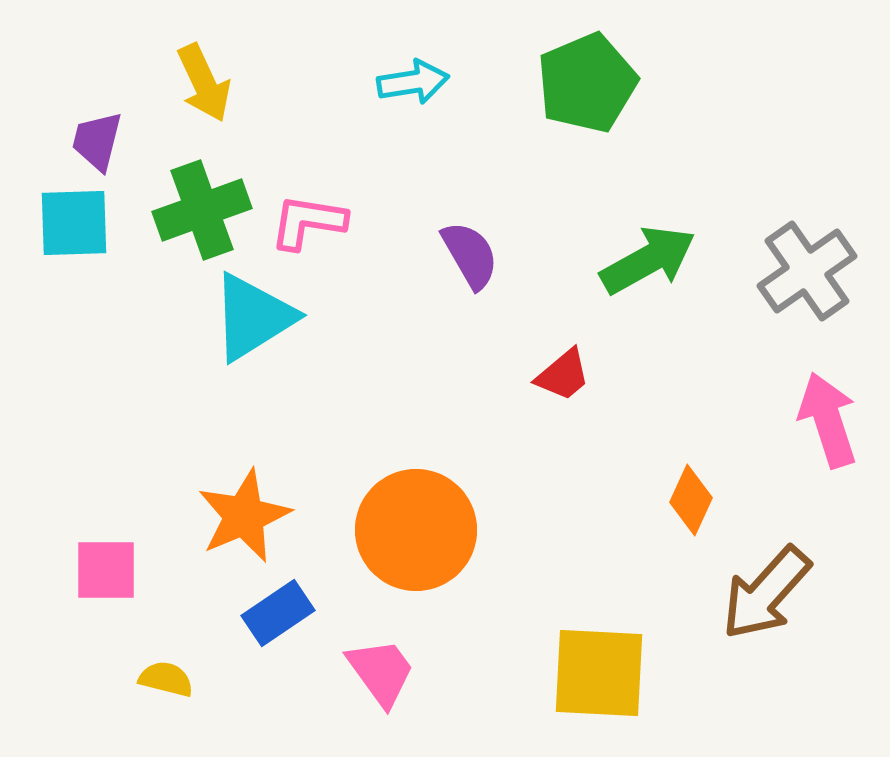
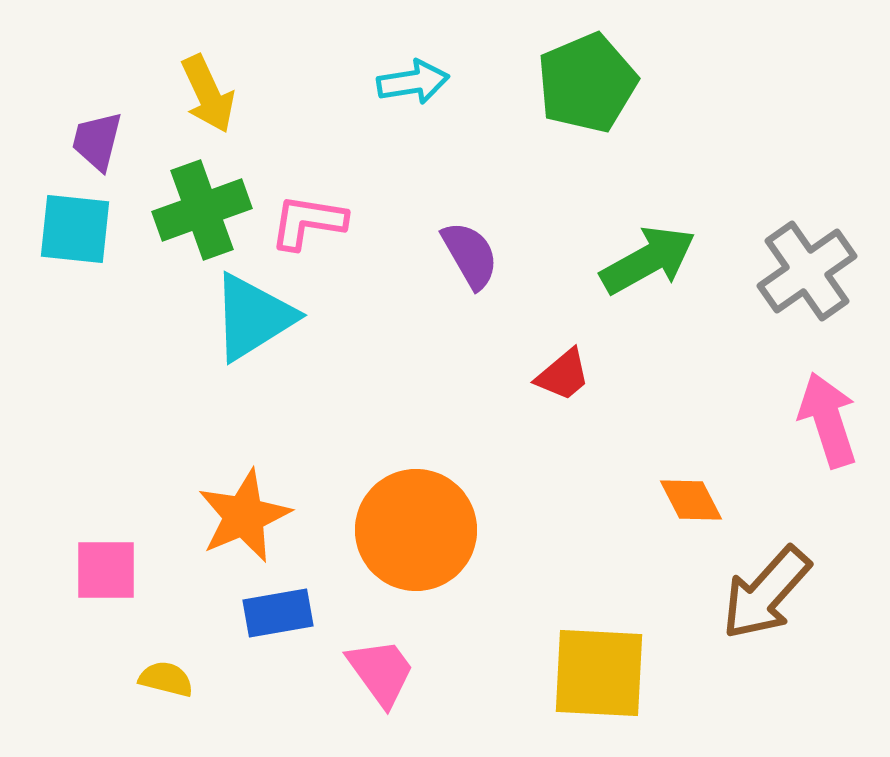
yellow arrow: moved 4 px right, 11 px down
cyan square: moved 1 px right, 6 px down; rotated 8 degrees clockwise
orange diamond: rotated 52 degrees counterclockwise
blue rectangle: rotated 24 degrees clockwise
